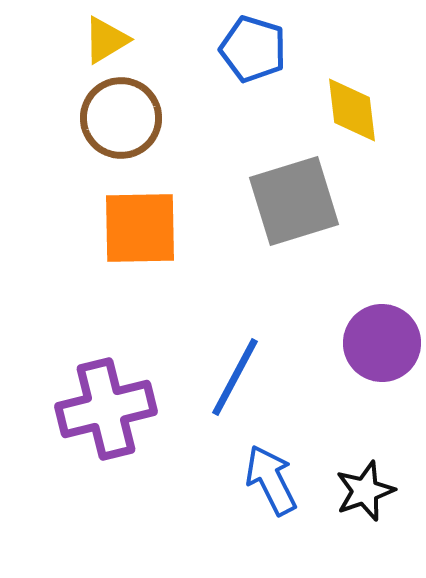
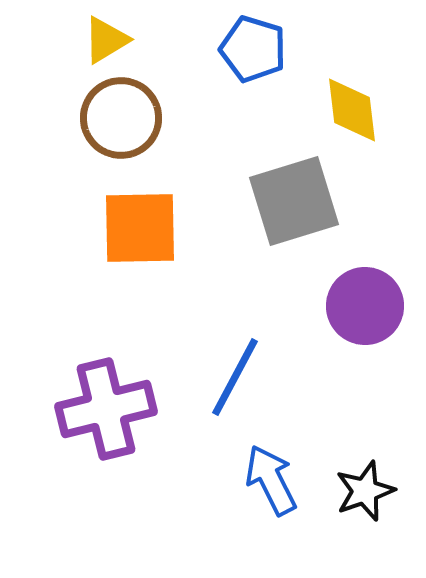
purple circle: moved 17 px left, 37 px up
